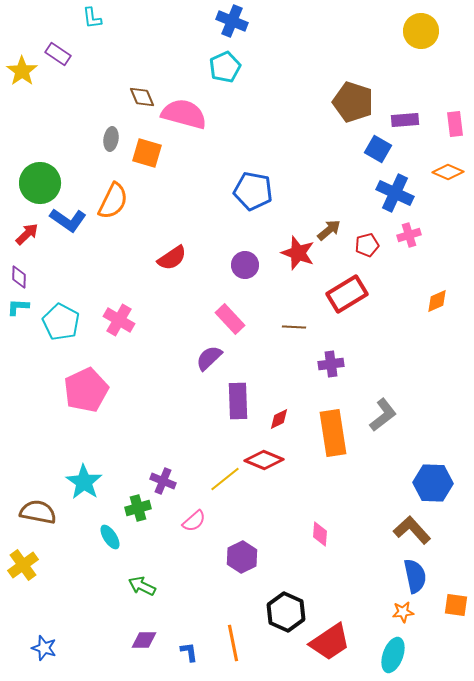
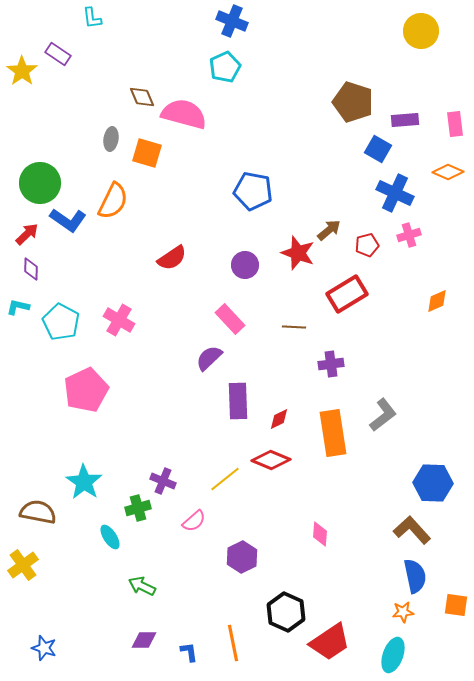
purple diamond at (19, 277): moved 12 px right, 8 px up
cyan L-shape at (18, 307): rotated 10 degrees clockwise
red diamond at (264, 460): moved 7 px right
